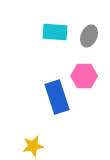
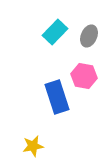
cyan rectangle: rotated 50 degrees counterclockwise
pink hexagon: rotated 10 degrees clockwise
